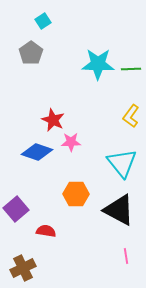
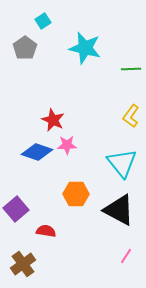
gray pentagon: moved 6 px left, 5 px up
cyan star: moved 13 px left, 16 px up; rotated 12 degrees clockwise
pink star: moved 4 px left, 3 px down
pink line: rotated 42 degrees clockwise
brown cross: moved 4 px up; rotated 10 degrees counterclockwise
